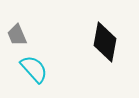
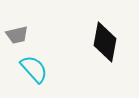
gray trapezoid: rotated 80 degrees counterclockwise
